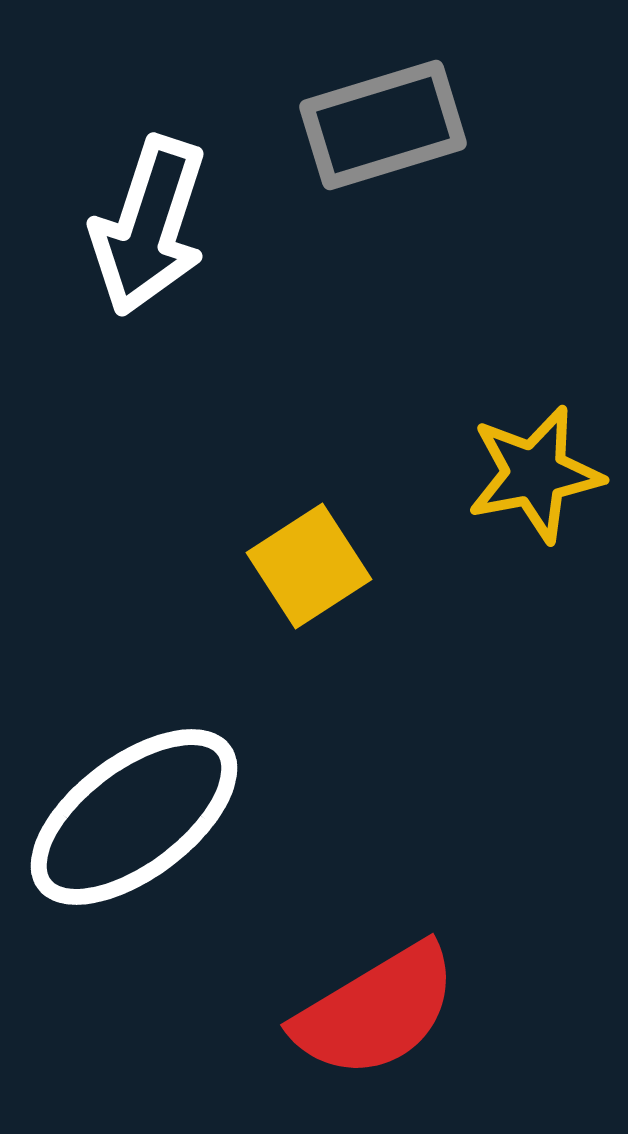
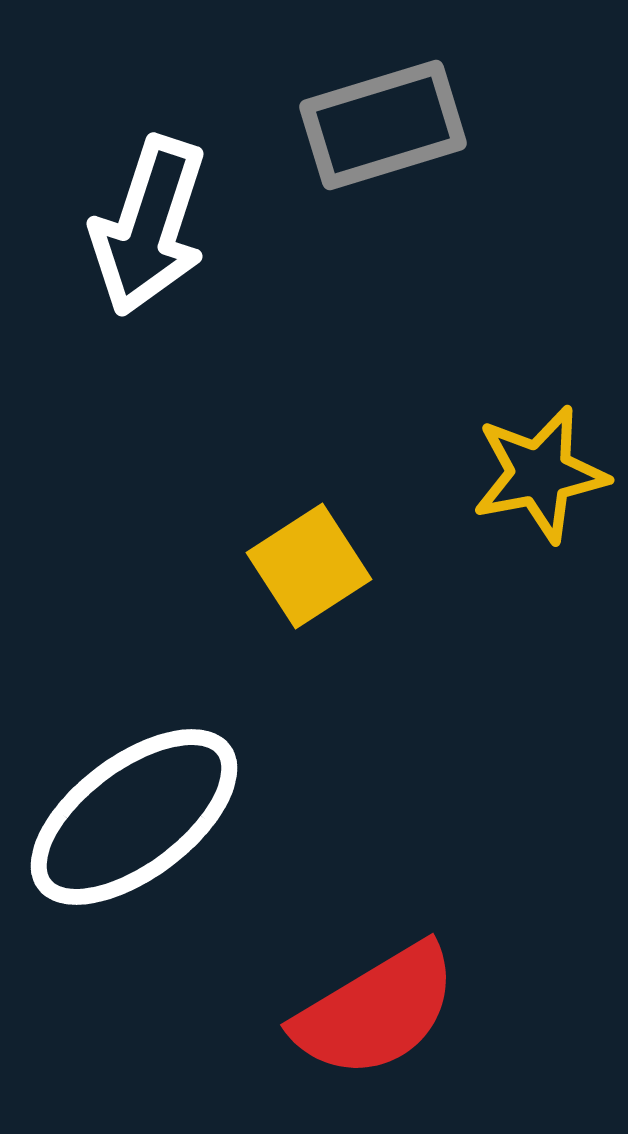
yellow star: moved 5 px right
